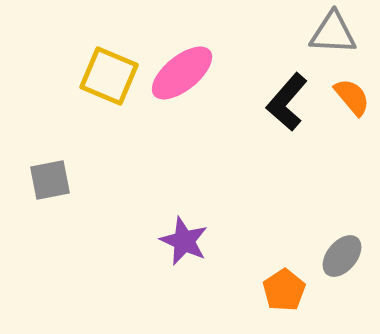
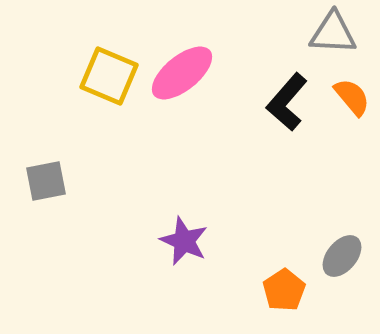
gray square: moved 4 px left, 1 px down
